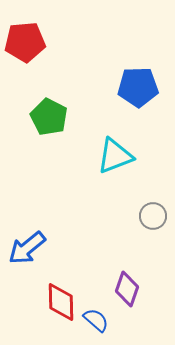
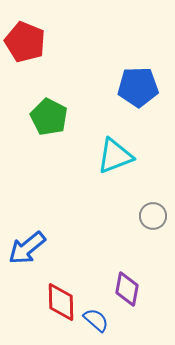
red pentagon: rotated 27 degrees clockwise
purple diamond: rotated 8 degrees counterclockwise
